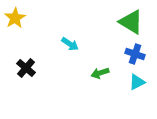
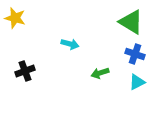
yellow star: rotated 25 degrees counterclockwise
cyan arrow: rotated 18 degrees counterclockwise
black cross: moved 1 px left, 3 px down; rotated 30 degrees clockwise
